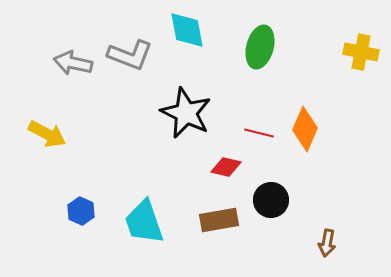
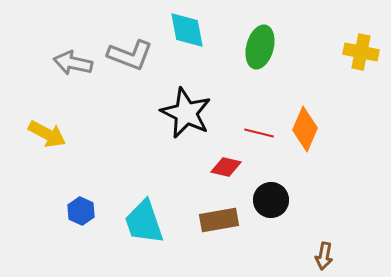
brown arrow: moved 3 px left, 13 px down
